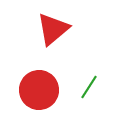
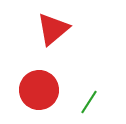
green line: moved 15 px down
